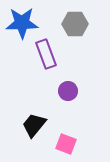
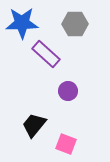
purple rectangle: rotated 28 degrees counterclockwise
